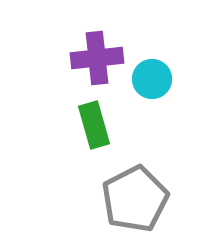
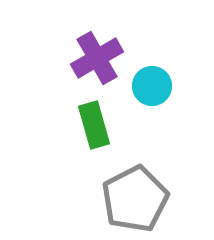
purple cross: rotated 24 degrees counterclockwise
cyan circle: moved 7 px down
